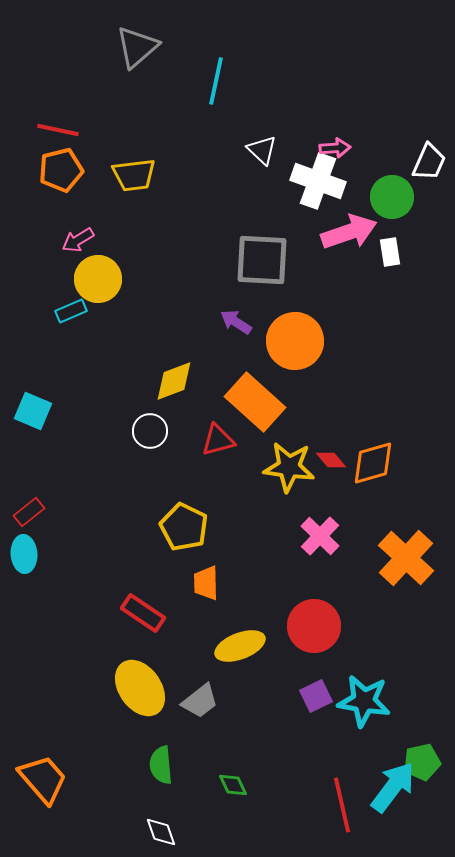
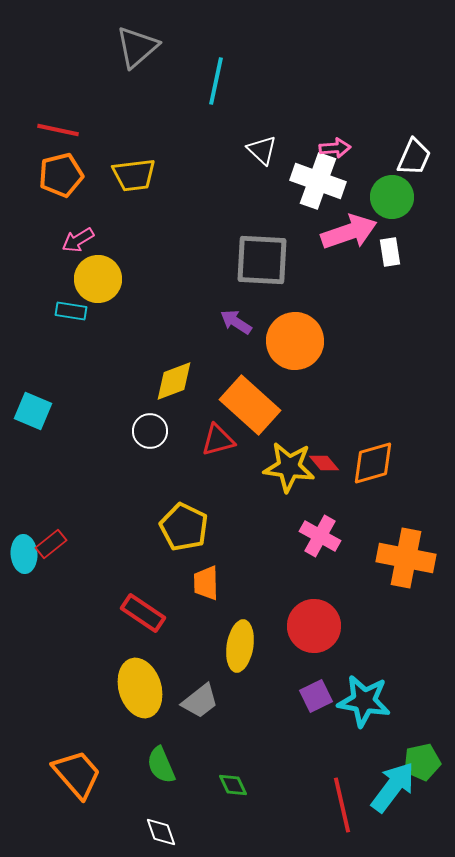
white trapezoid at (429, 162): moved 15 px left, 5 px up
orange pentagon at (61, 170): moved 5 px down
cyan rectangle at (71, 311): rotated 32 degrees clockwise
orange rectangle at (255, 402): moved 5 px left, 3 px down
red diamond at (331, 460): moved 7 px left, 3 px down
red rectangle at (29, 512): moved 22 px right, 32 px down
pink cross at (320, 536): rotated 15 degrees counterclockwise
orange cross at (406, 558): rotated 32 degrees counterclockwise
yellow ellipse at (240, 646): rotated 60 degrees counterclockwise
yellow ellipse at (140, 688): rotated 18 degrees clockwise
green semicircle at (161, 765): rotated 18 degrees counterclockwise
orange trapezoid at (43, 779): moved 34 px right, 5 px up
